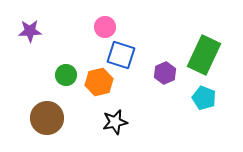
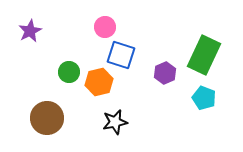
purple star: rotated 25 degrees counterclockwise
green circle: moved 3 px right, 3 px up
